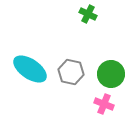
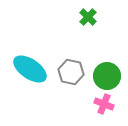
green cross: moved 3 px down; rotated 18 degrees clockwise
green circle: moved 4 px left, 2 px down
